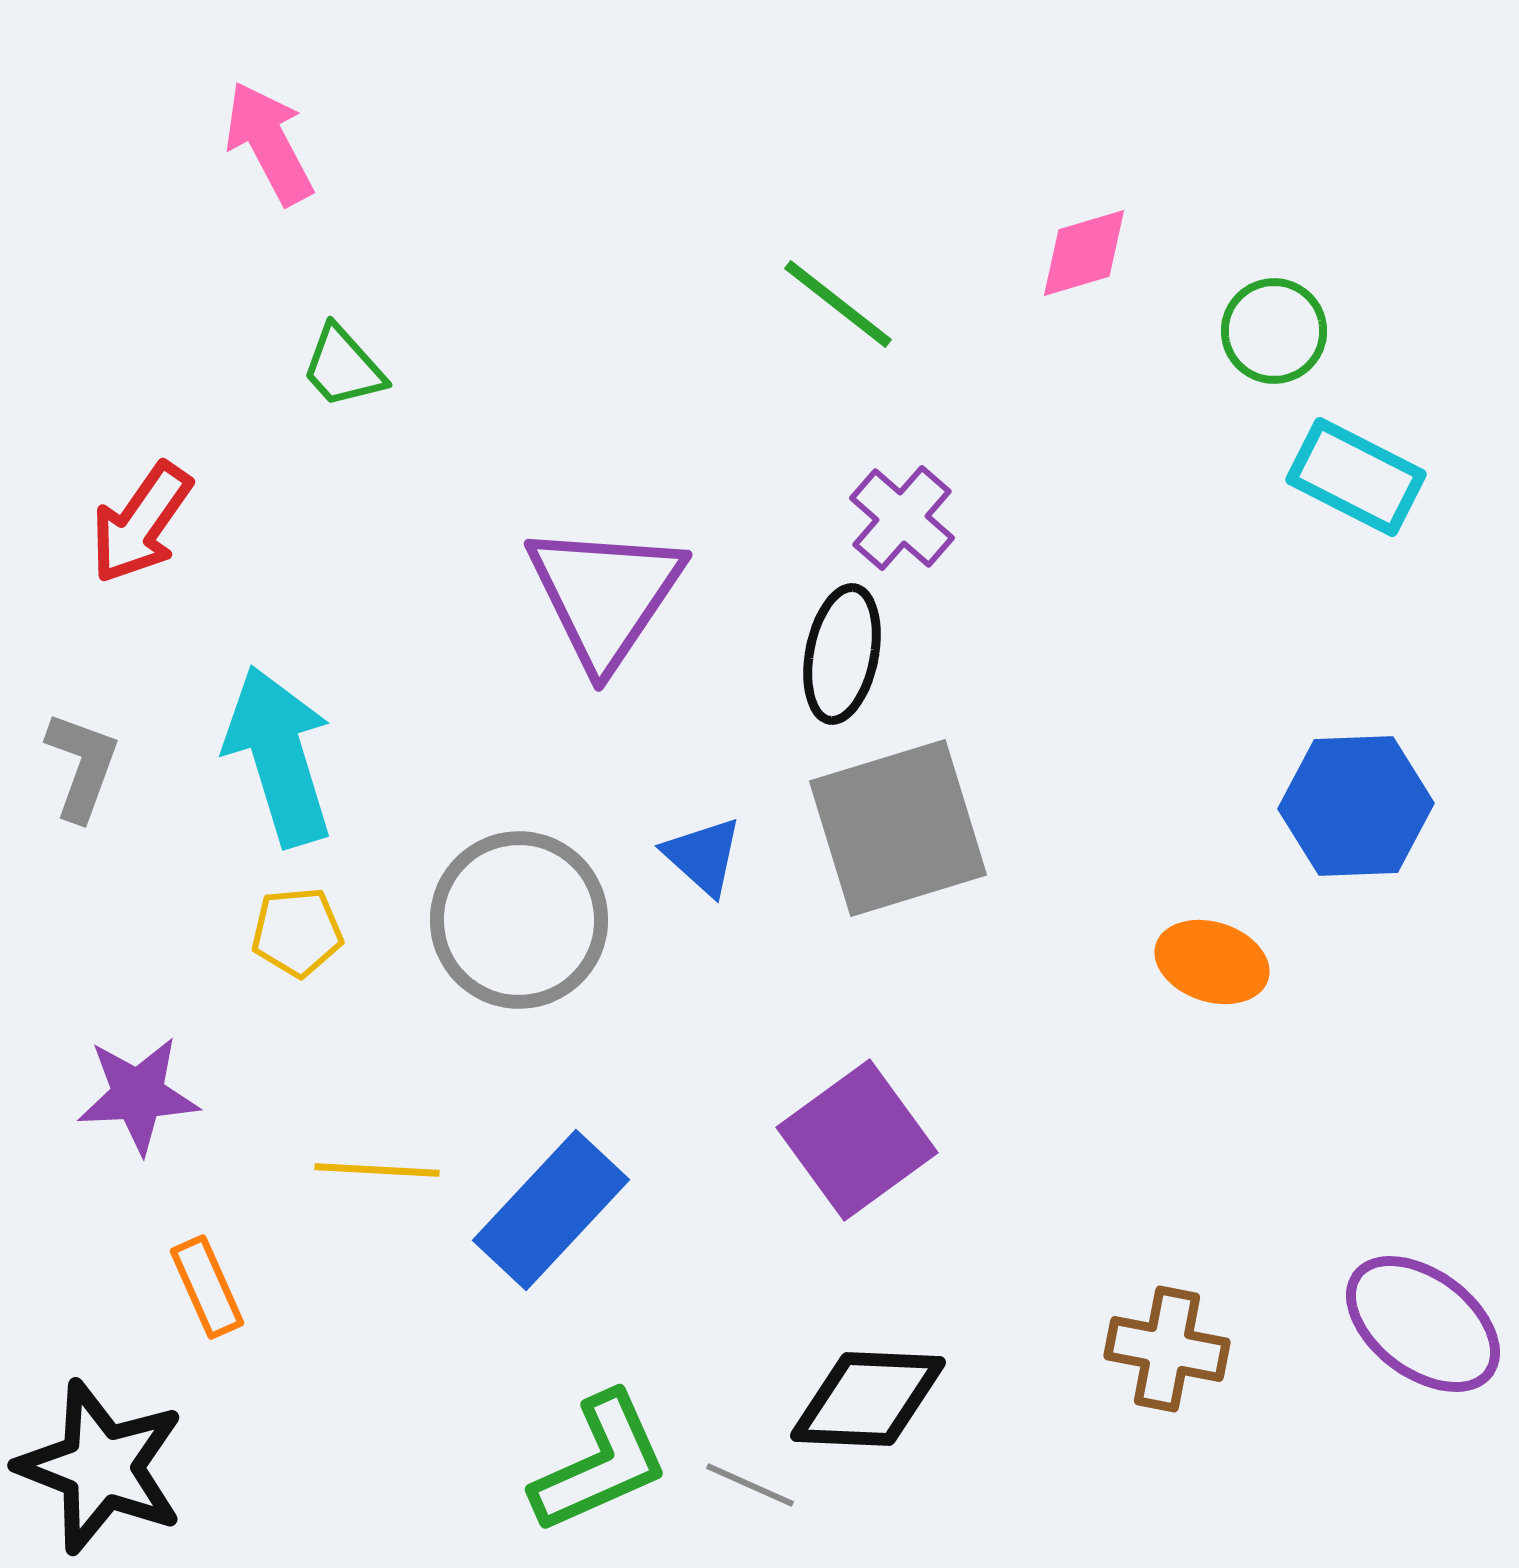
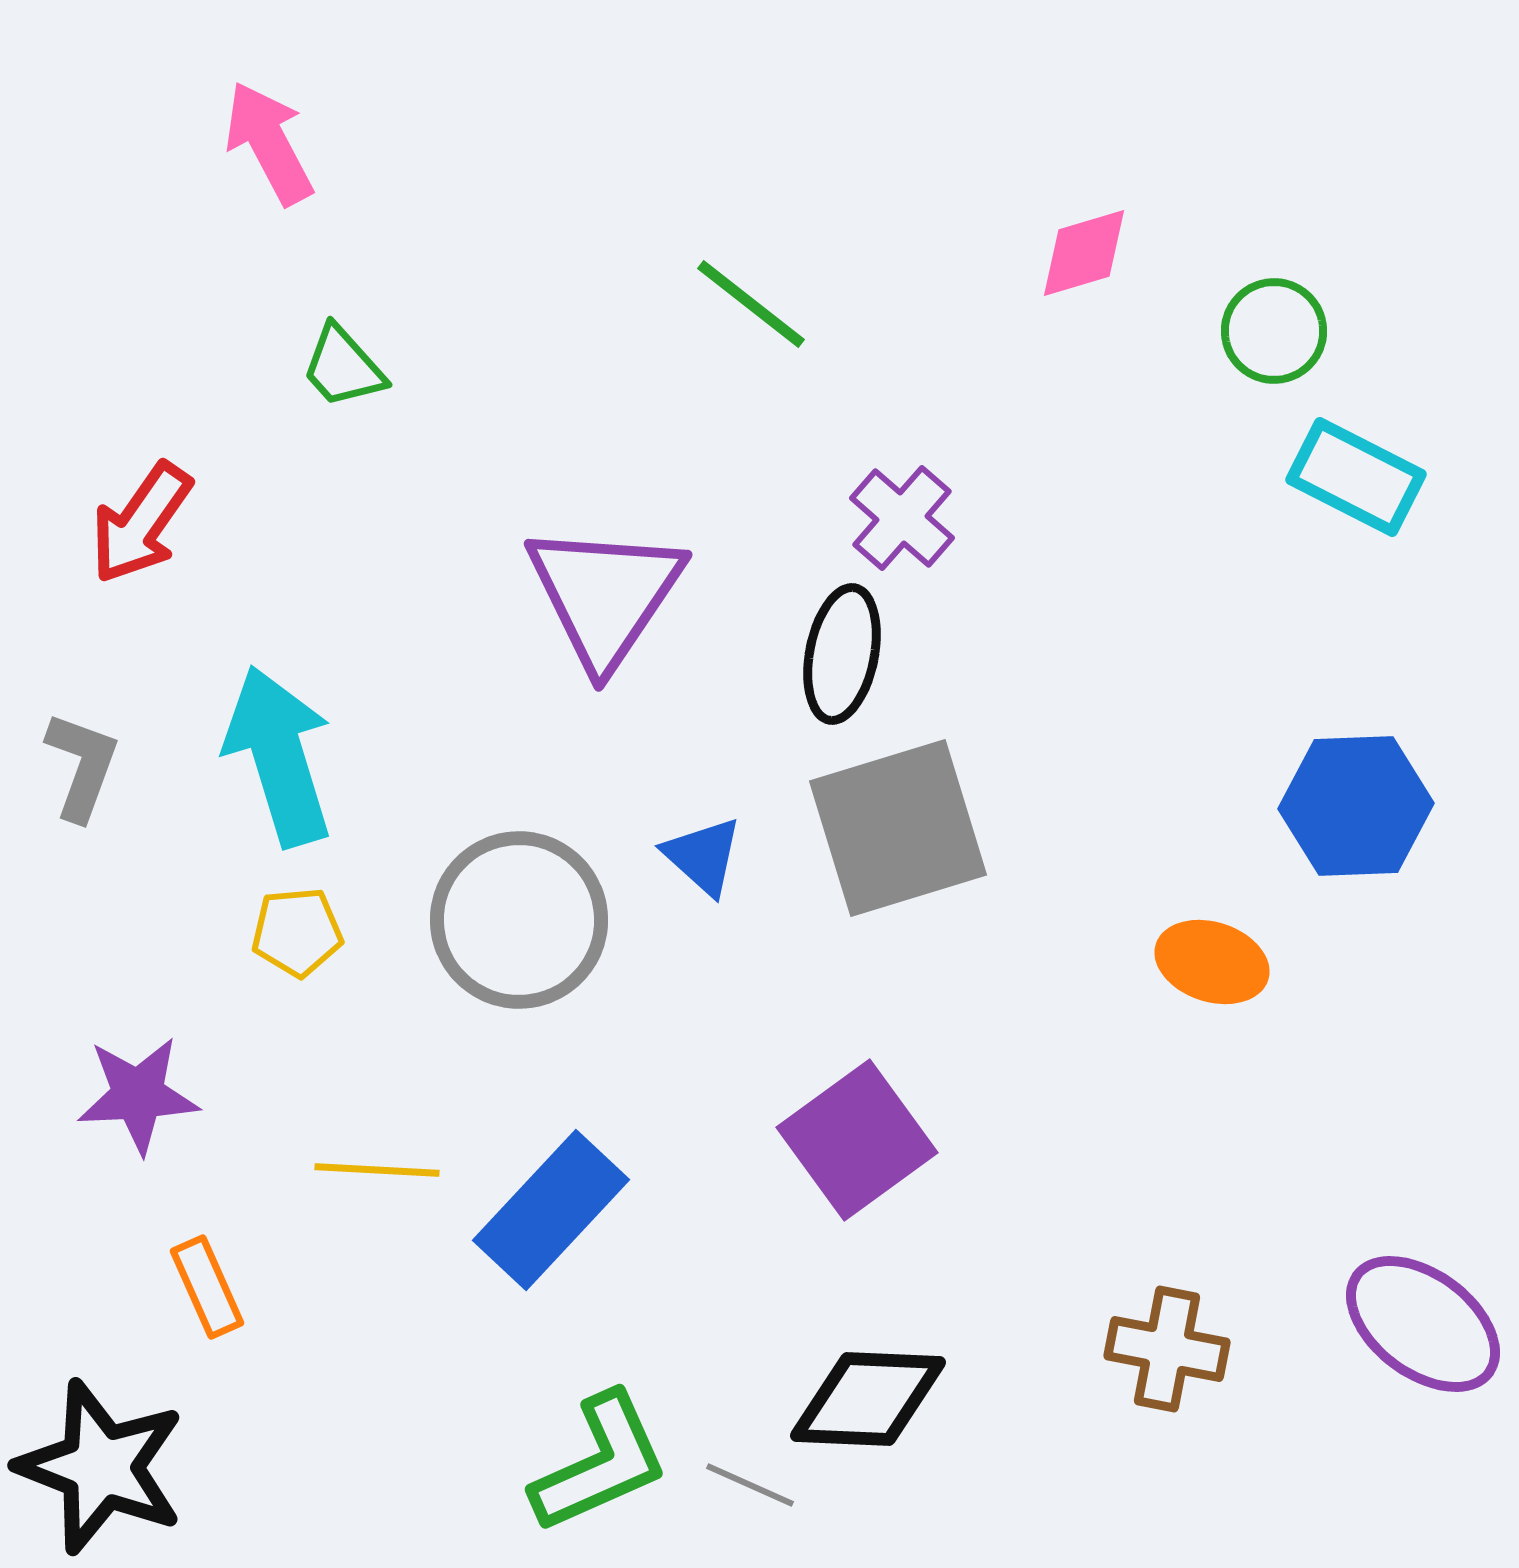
green line: moved 87 px left
